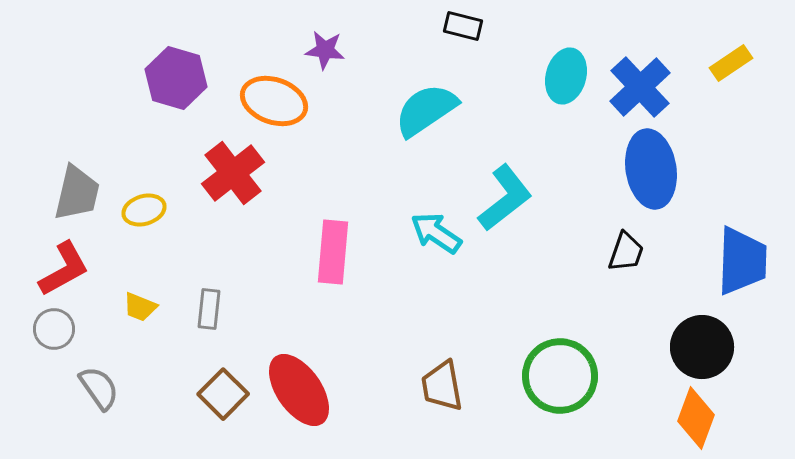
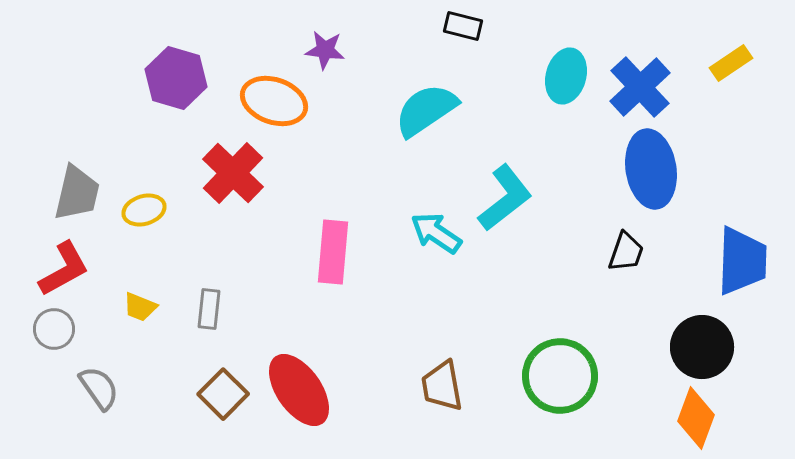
red cross: rotated 8 degrees counterclockwise
